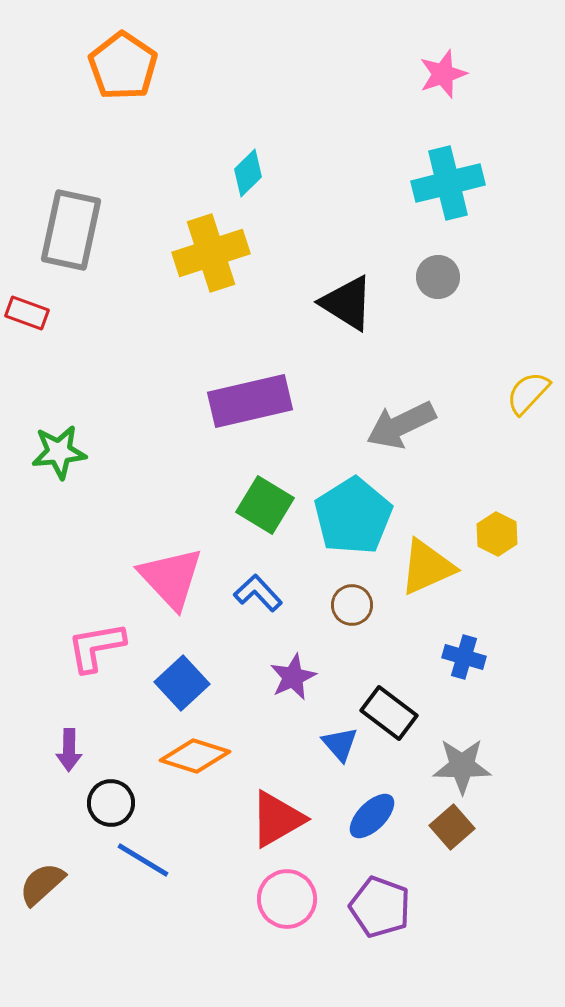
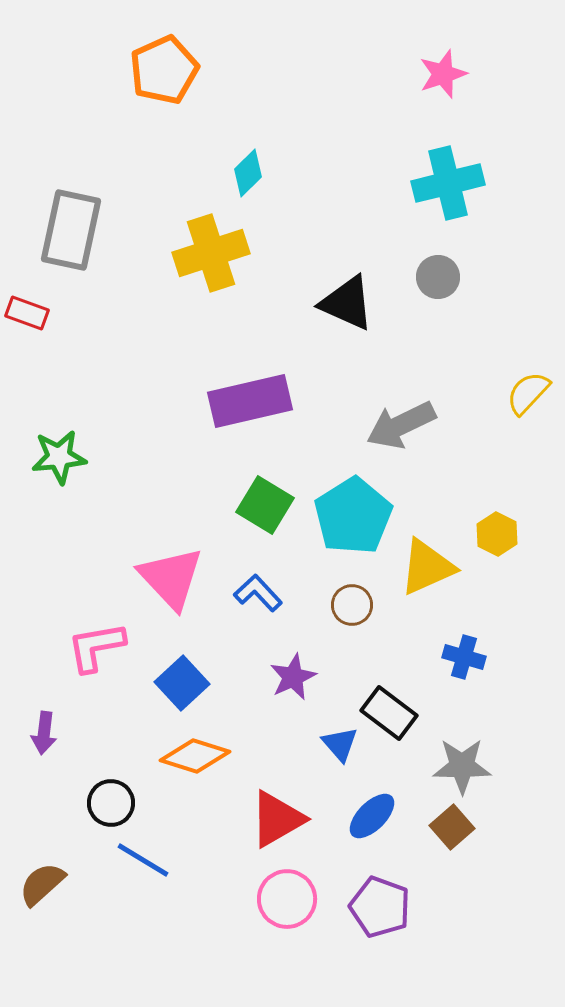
orange pentagon: moved 41 px right, 4 px down; rotated 14 degrees clockwise
black triangle: rotated 8 degrees counterclockwise
green star: moved 5 px down
purple arrow: moved 25 px left, 17 px up; rotated 6 degrees clockwise
